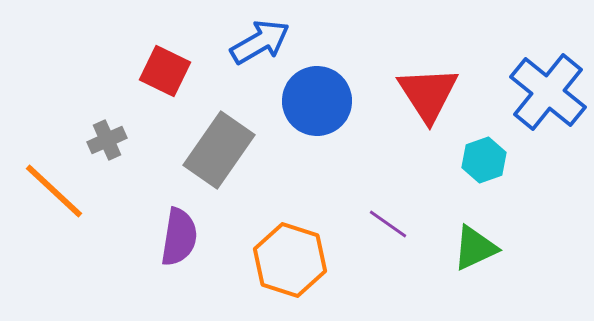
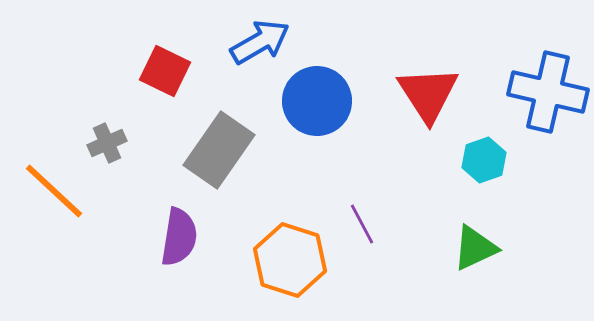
blue cross: rotated 26 degrees counterclockwise
gray cross: moved 3 px down
purple line: moved 26 px left; rotated 27 degrees clockwise
